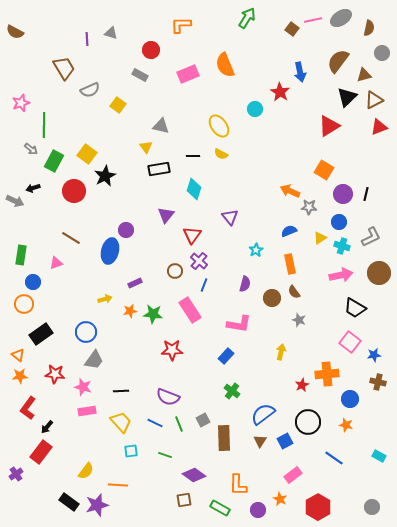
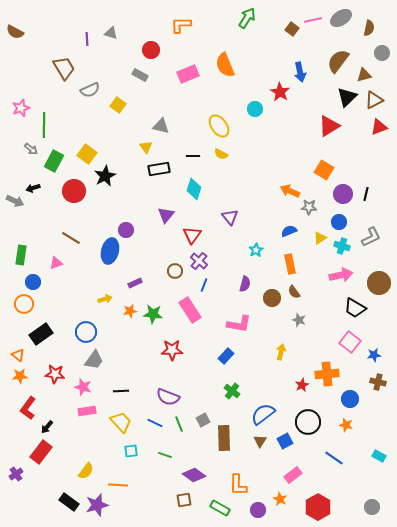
pink star at (21, 103): moved 5 px down
brown circle at (379, 273): moved 10 px down
